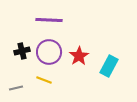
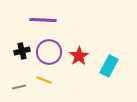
purple line: moved 6 px left
gray line: moved 3 px right, 1 px up
